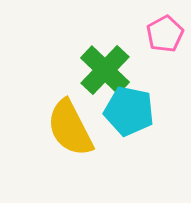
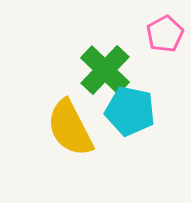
cyan pentagon: moved 1 px right
